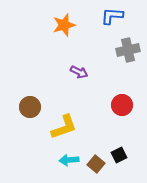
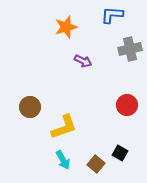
blue L-shape: moved 1 px up
orange star: moved 2 px right, 2 px down
gray cross: moved 2 px right, 1 px up
purple arrow: moved 4 px right, 11 px up
red circle: moved 5 px right
black square: moved 1 px right, 2 px up; rotated 35 degrees counterclockwise
cyan arrow: moved 6 px left; rotated 114 degrees counterclockwise
